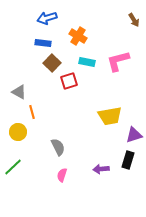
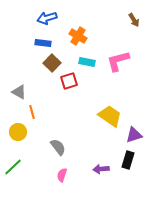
yellow trapezoid: rotated 135 degrees counterclockwise
gray semicircle: rotated 12 degrees counterclockwise
